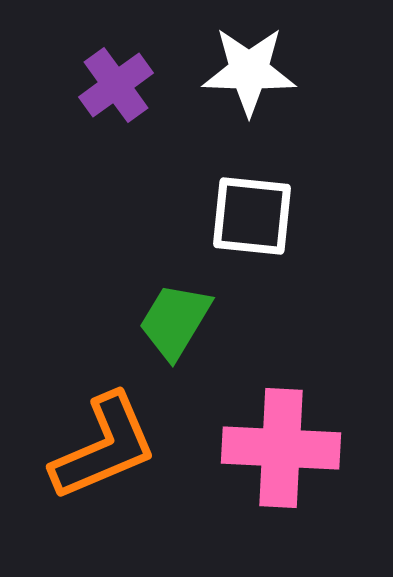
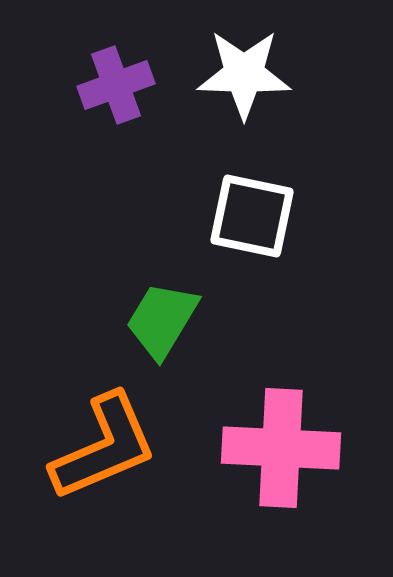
white star: moved 5 px left, 3 px down
purple cross: rotated 16 degrees clockwise
white square: rotated 6 degrees clockwise
green trapezoid: moved 13 px left, 1 px up
